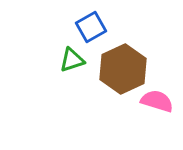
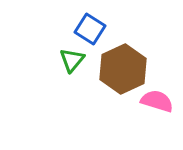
blue square: moved 1 px left, 2 px down; rotated 28 degrees counterclockwise
green triangle: rotated 32 degrees counterclockwise
